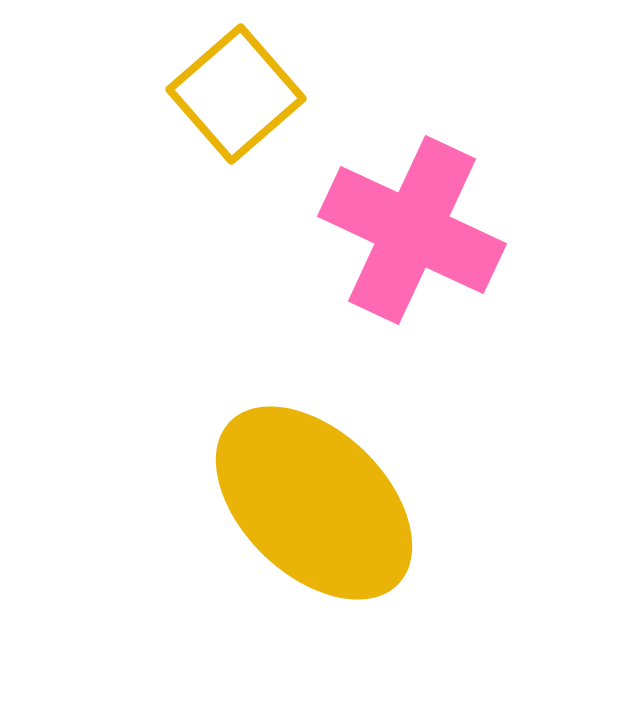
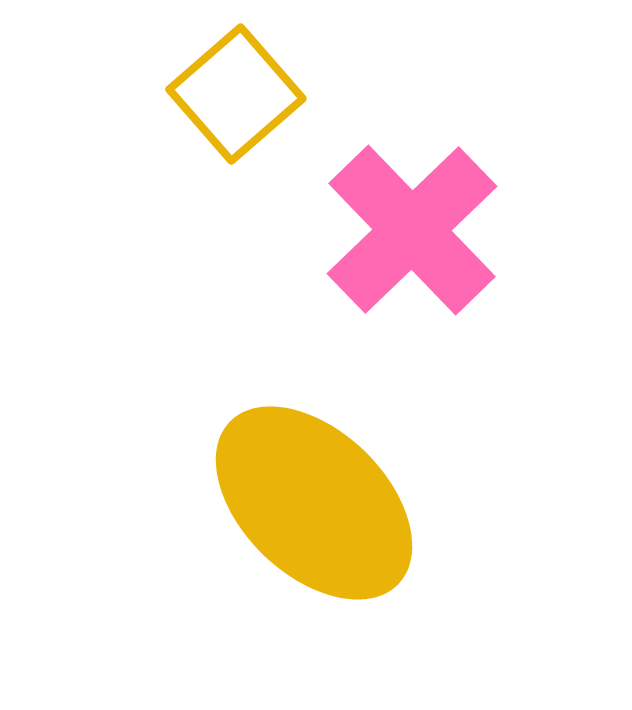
pink cross: rotated 21 degrees clockwise
